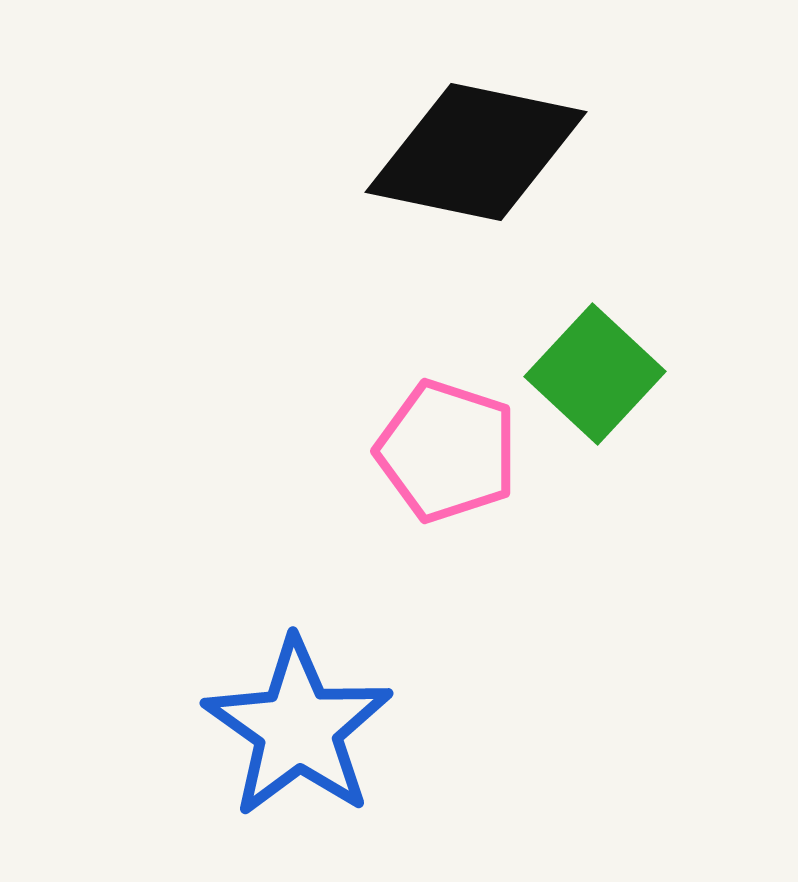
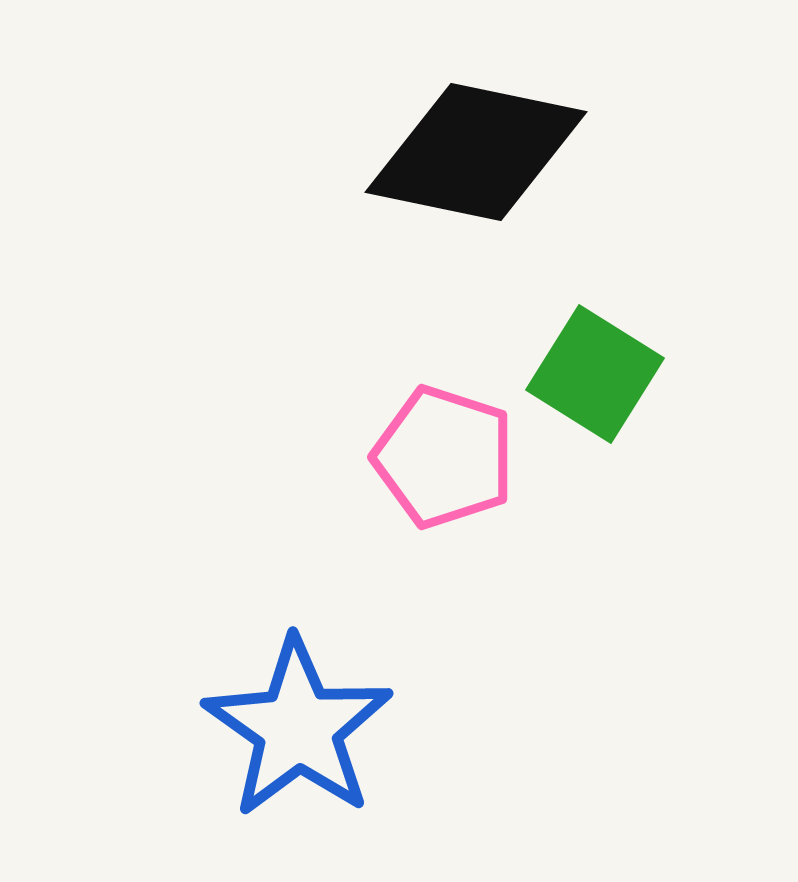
green square: rotated 11 degrees counterclockwise
pink pentagon: moved 3 px left, 6 px down
